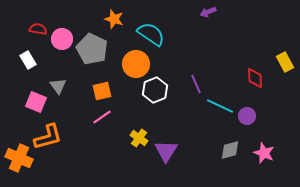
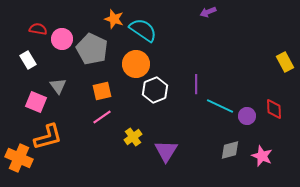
cyan semicircle: moved 8 px left, 4 px up
red diamond: moved 19 px right, 31 px down
purple line: rotated 24 degrees clockwise
yellow cross: moved 6 px left, 1 px up; rotated 18 degrees clockwise
pink star: moved 2 px left, 3 px down
